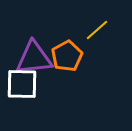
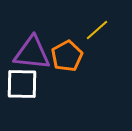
purple triangle: moved 2 px left, 5 px up; rotated 12 degrees clockwise
